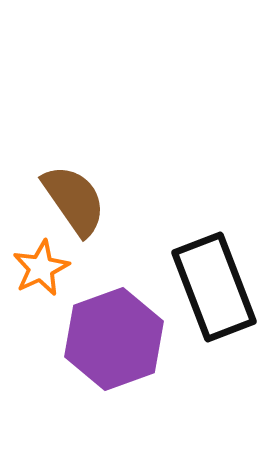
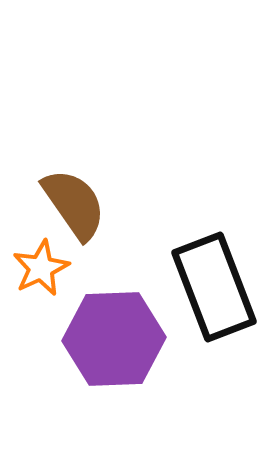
brown semicircle: moved 4 px down
purple hexagon: rotated 18 degrees clockwise
